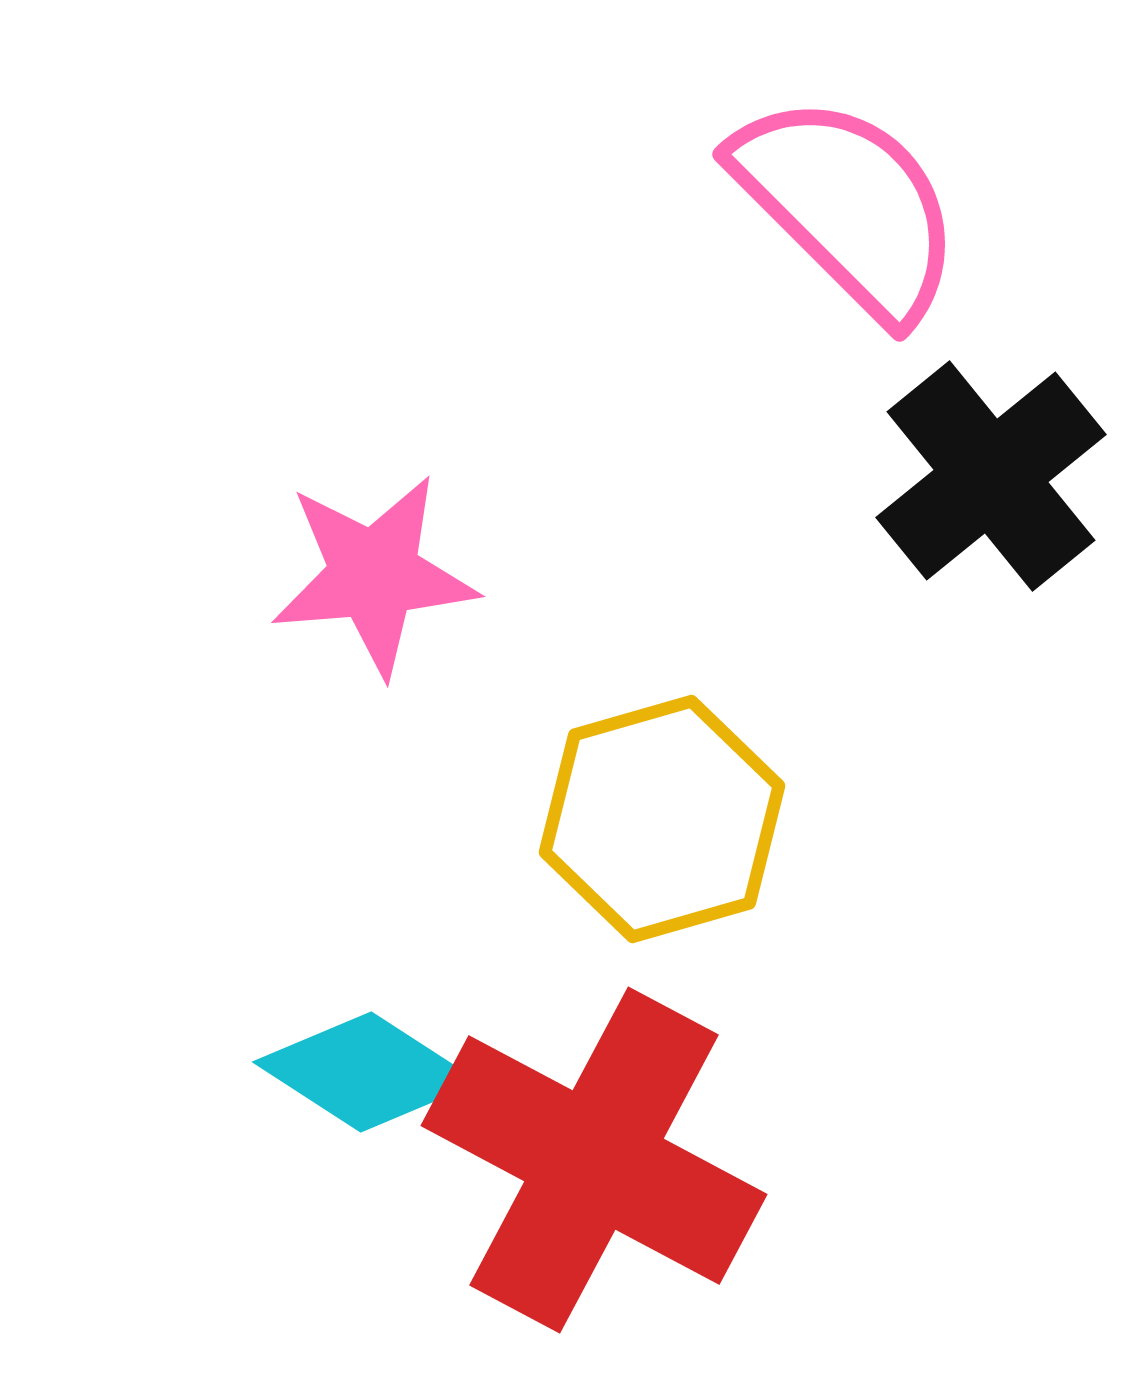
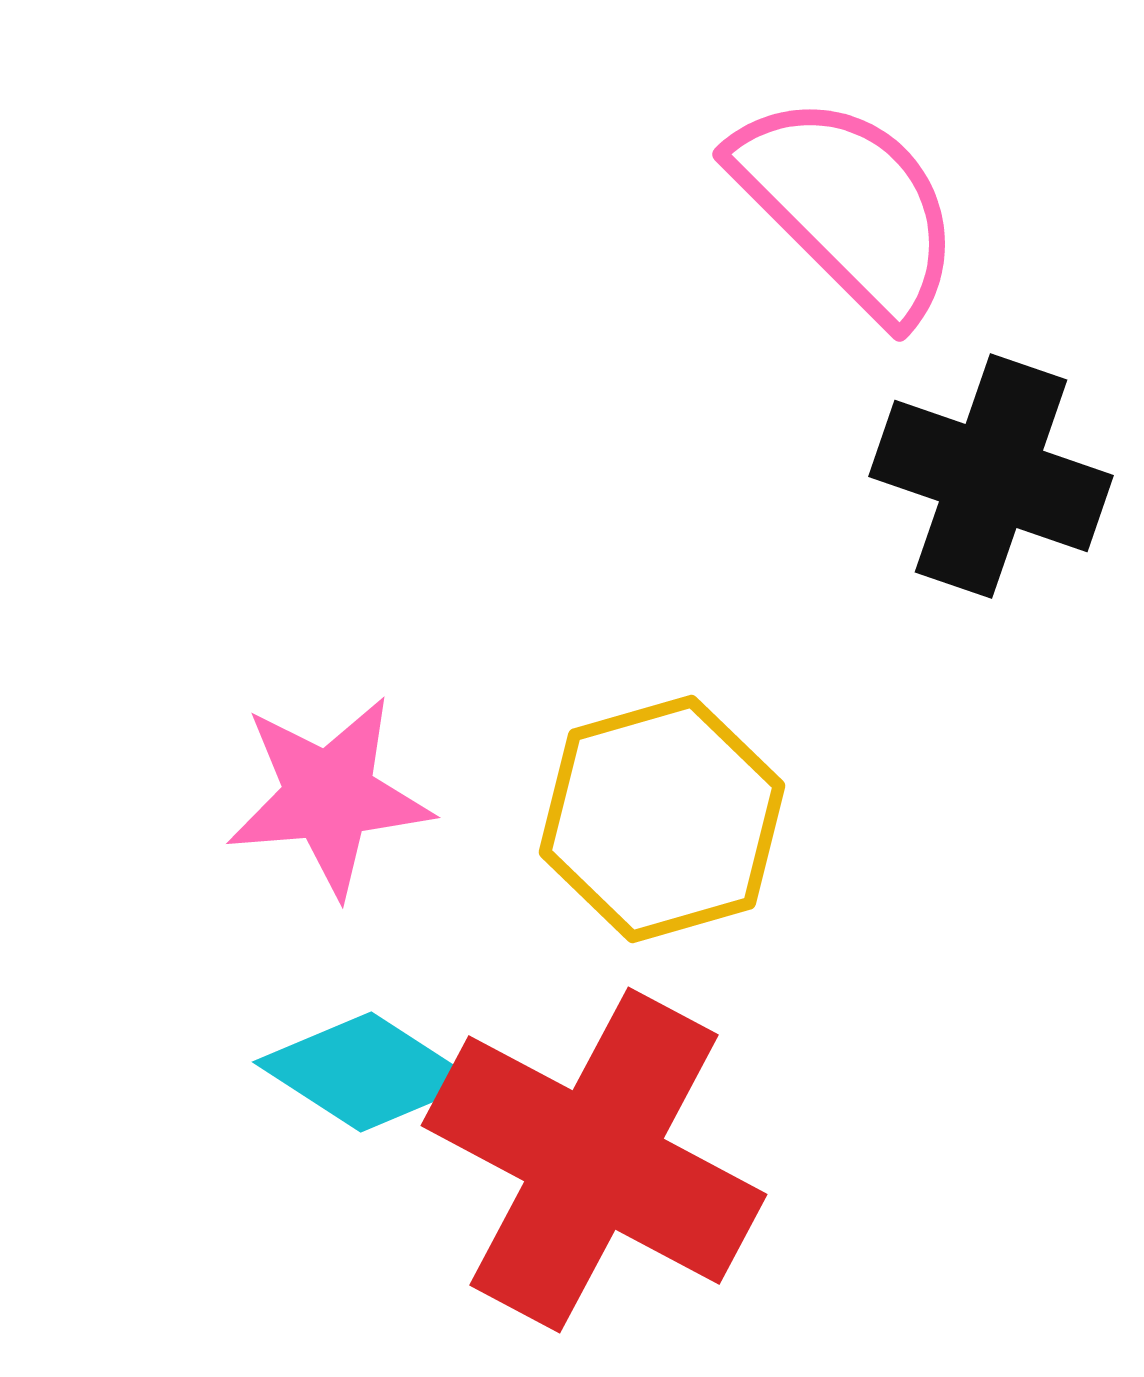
black cross: rotated 32 degrees counterclockwise
pink star: moved 45 px left, 221 px down
